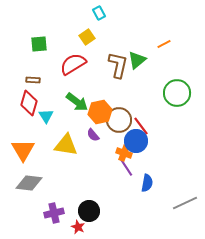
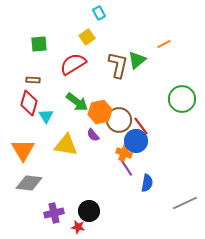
green circle: moved 5 px right, 6 px down
red star: rotated 16 degrees counterclockwise
